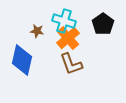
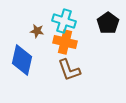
black pentagon: moved 5 px right, 1 px up
orange cross: moved 3 px left, 4 px down; rotated 35 degrees counterclockwise
brown L-shape: moved 2 px left, 6 px down
